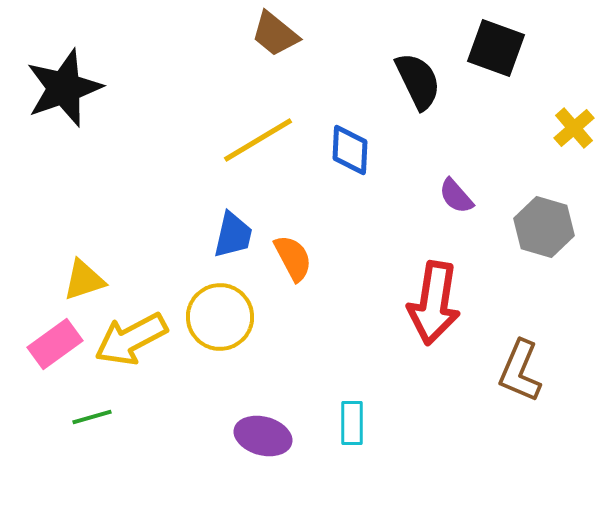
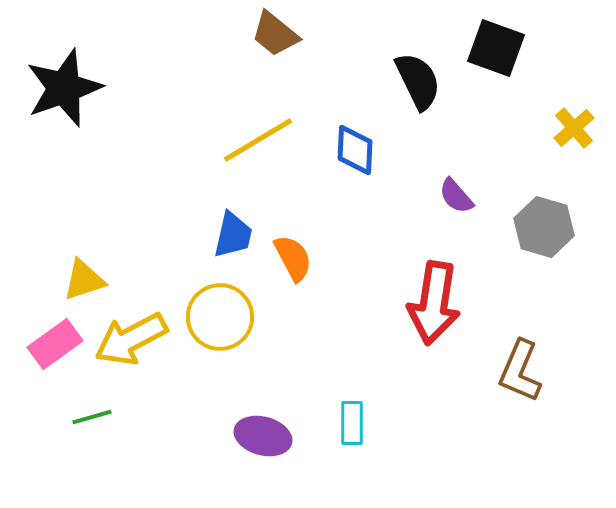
blue diamond: moved 5 px right
